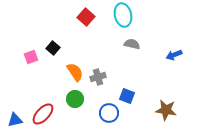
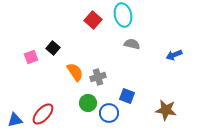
red square: moved 7 px right, 3 px down
green circle: moved 13 px right, 4 px down
